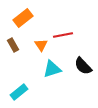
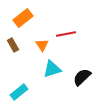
red line: moved 3 px right, 1 px up
orange triangle: moved 1 px right
black semicircle: moved 1 px left, 11 px down; rotated 90 degrees clockwise
